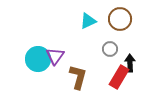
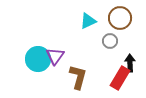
brown circle: moved 1 px up
gray circle: moved 8 px up
red rectangle: moved 1 px right, 1 px down
